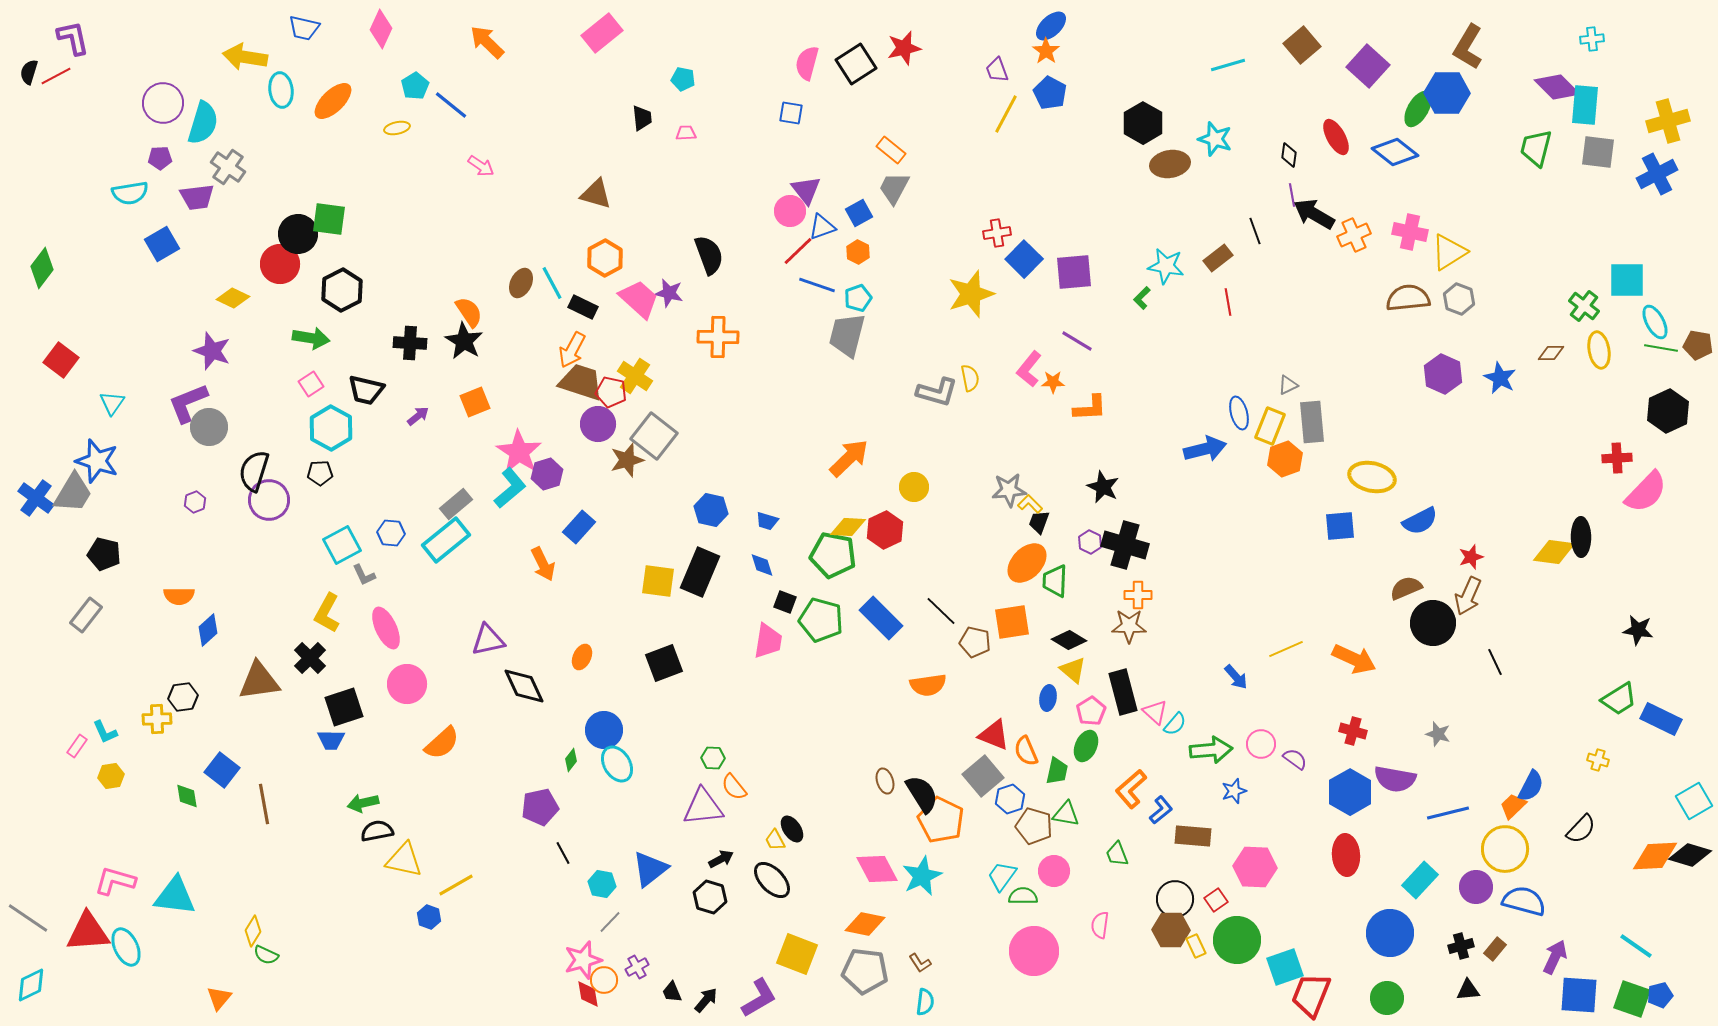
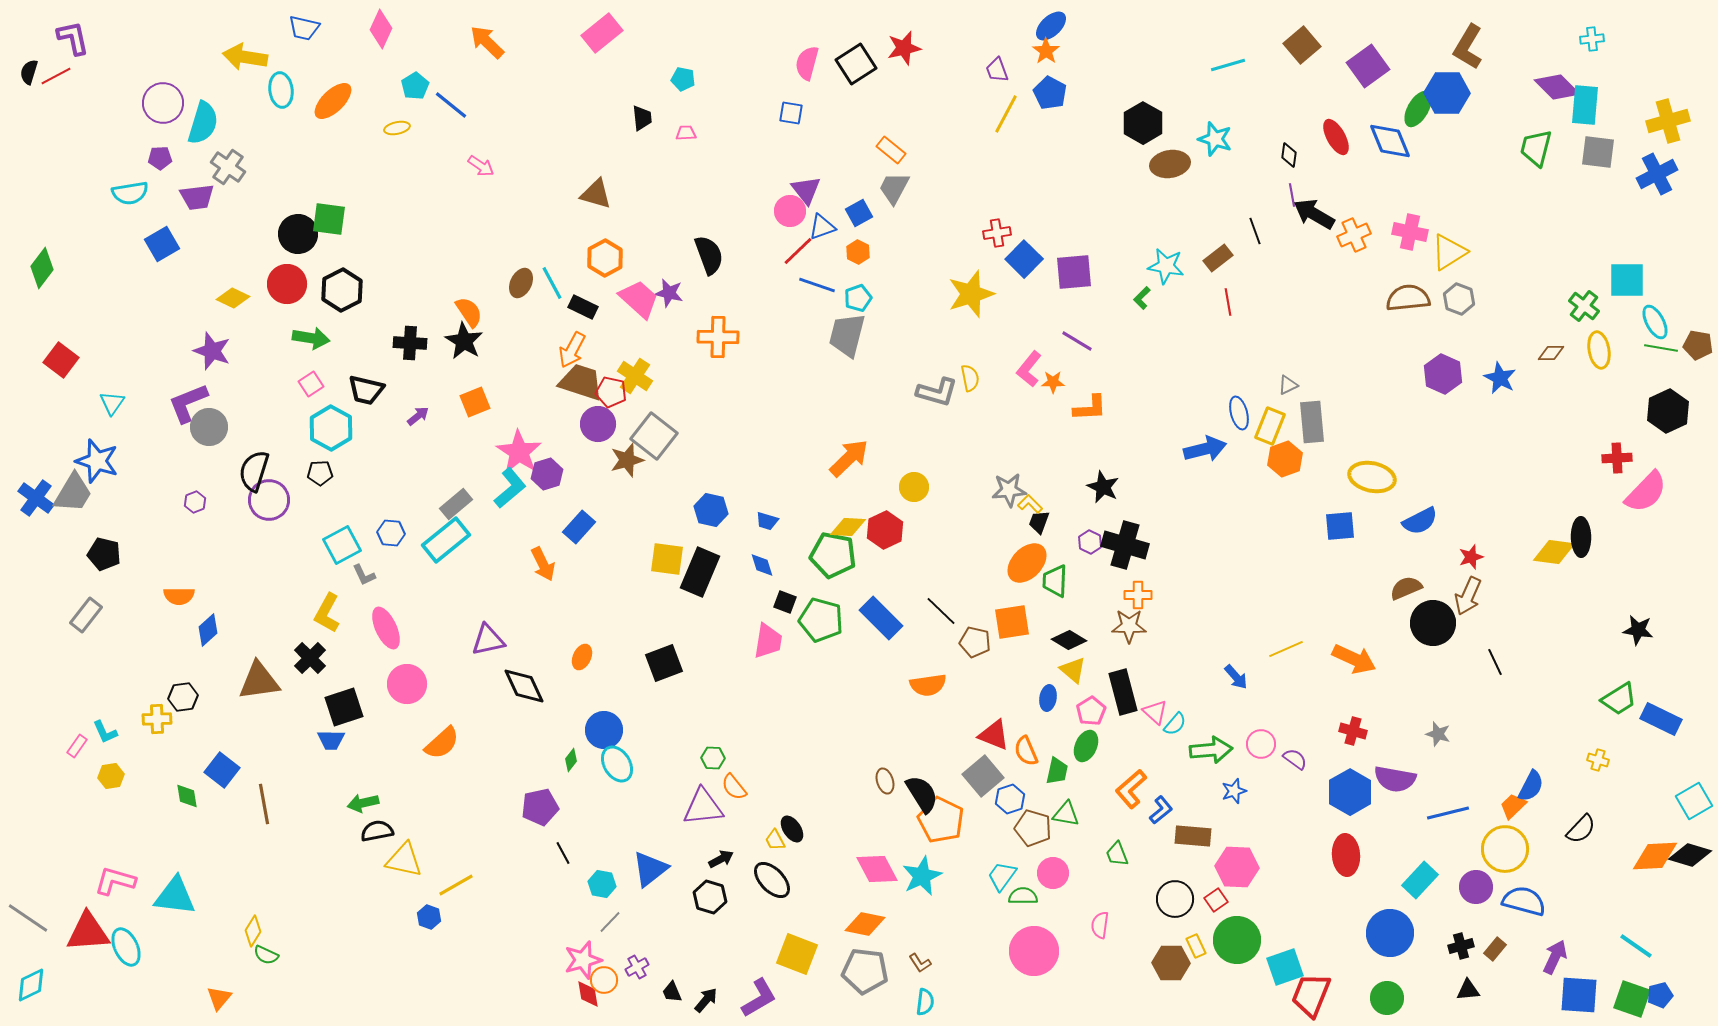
purple square at (1368, 66): rotated 12 degrees clockwise
blue diamond at (1395, 152): moved 5 px left, 11 px up; rotated 30 degrees clockwise
red circle at (280, 264): moved 7 px right, 20 px down
yellow square at (658, 581): moved 9 px right, 22 px up
brown pentagon at (1034, 826): moved 1 px left, 2 px down
pink hexagon at (1255, 867): moved 18 px left
pink circle at (1054, 871): moved 1 px left, 2 px down
brown hexagon at (1171, 930): moved 33 px down
